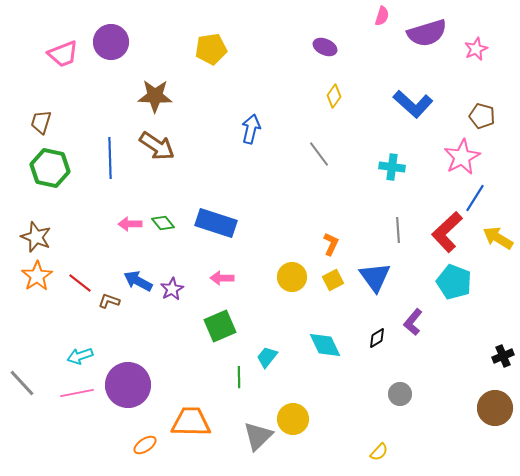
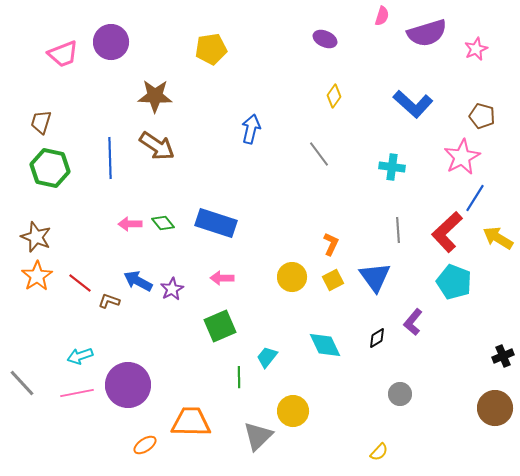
purple ellipse at (325, 47): moved 8 px up
yellow circle at (293, 419): moved 8 px up
